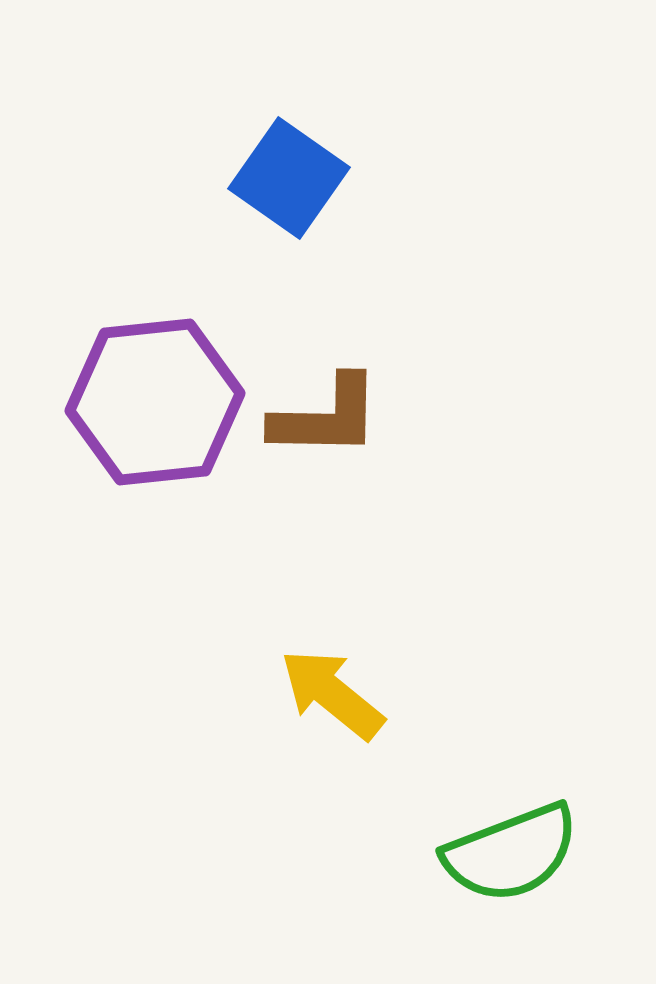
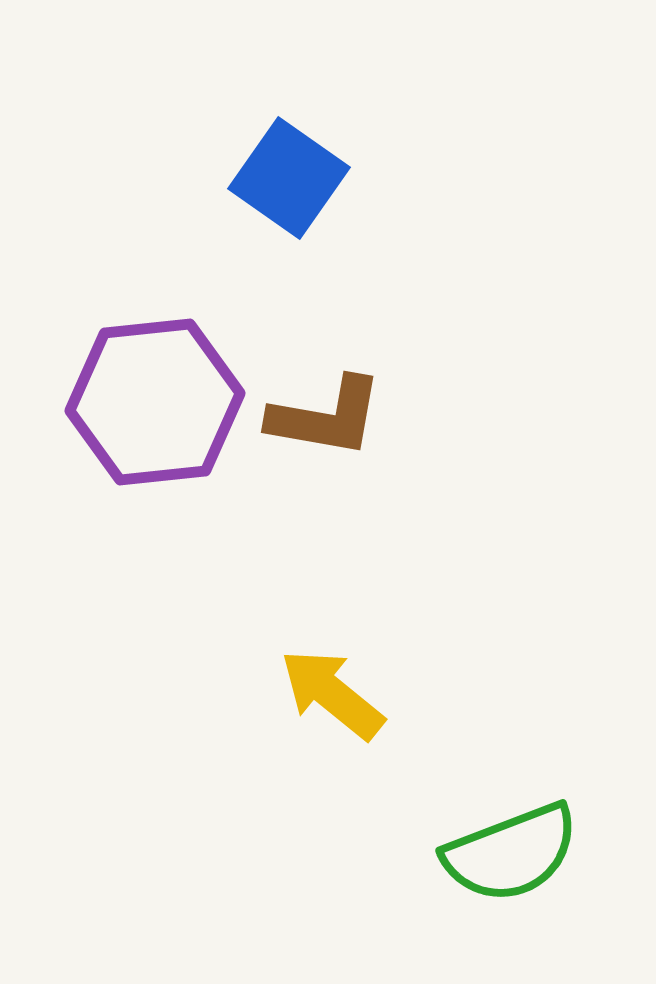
brown L-shape: rotated 9 degrees clockwise
